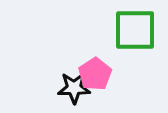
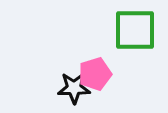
pink pentagon: rotated 16 degrees clockwise
